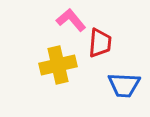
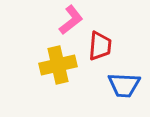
pink L-shape: rotated 92 degrees clockwise
red trapezoid: moved 3 px down
